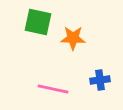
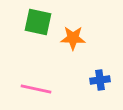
pink line: moved 17 px left
